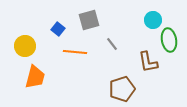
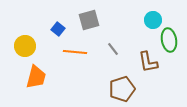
gray line: moved 1 px right, 5 px down
orange trapezoid: moved 1 px right
